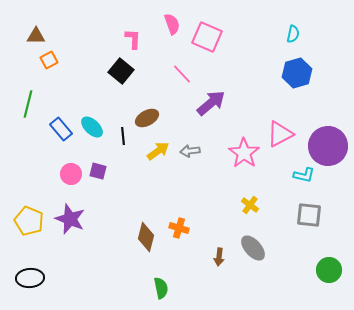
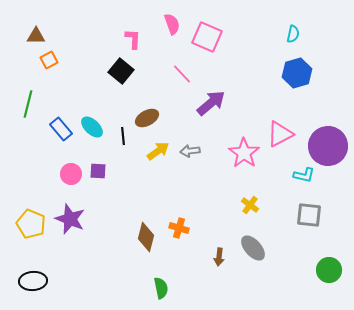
purple square: rotated 12 degrees counterclockwise
yellow pentagon: moved 2 px right, 3 px down
black ellipse: moved 3 px right, 3 px down
